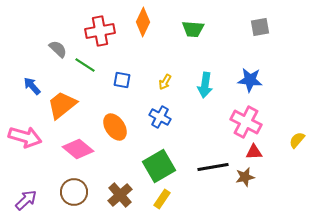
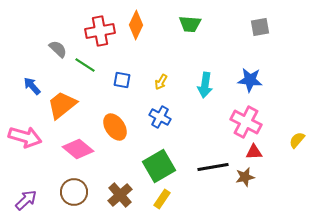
orange diamond: moved 7 px left, 3 px down
green trapezoid: moved 3 px left, 5 px up
yellow arrow: moved 4 px left
